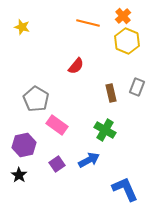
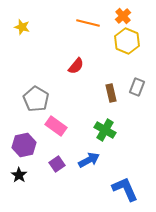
pink rectangle: moved 1 px left, 1 px down
